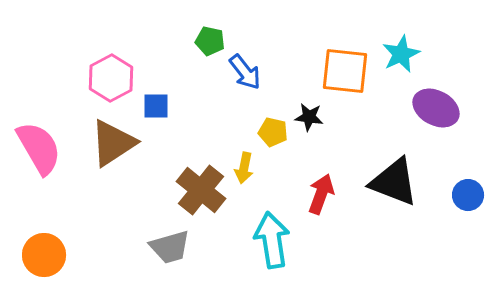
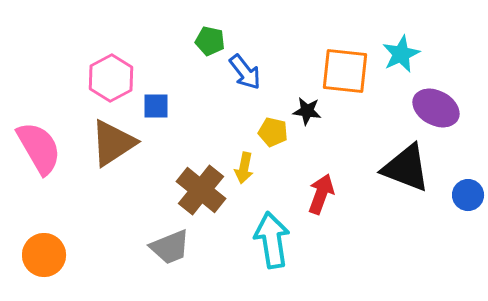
black star: moved 2 px left, 6 px up
black triangle: moved 12 px right, 14 px up
gray trapezoid: rotated 6 degrees counterclockwise
